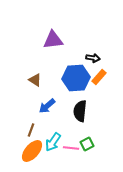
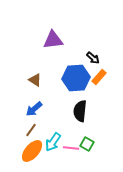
black arrow: rotated 32 degrees clockwise
blue arrow: moved 13 px left, 3 px down
brown line: rotated 16 degrees clockwise
green square: rotated 32 degrees counterclockwise
